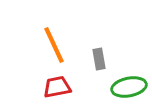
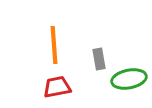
orange line: rotated 21 degrees clockwise
green ellipse: moved 8 px up
